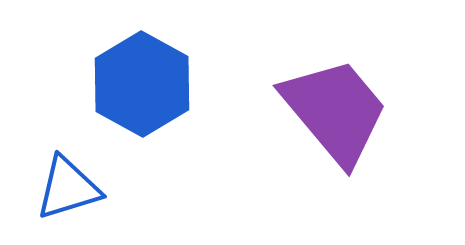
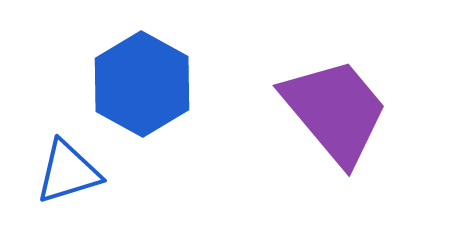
blue triangle: moved 16 px up
